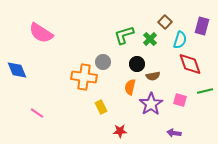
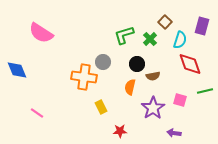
purple star: moved 2 px right, 4 px down
